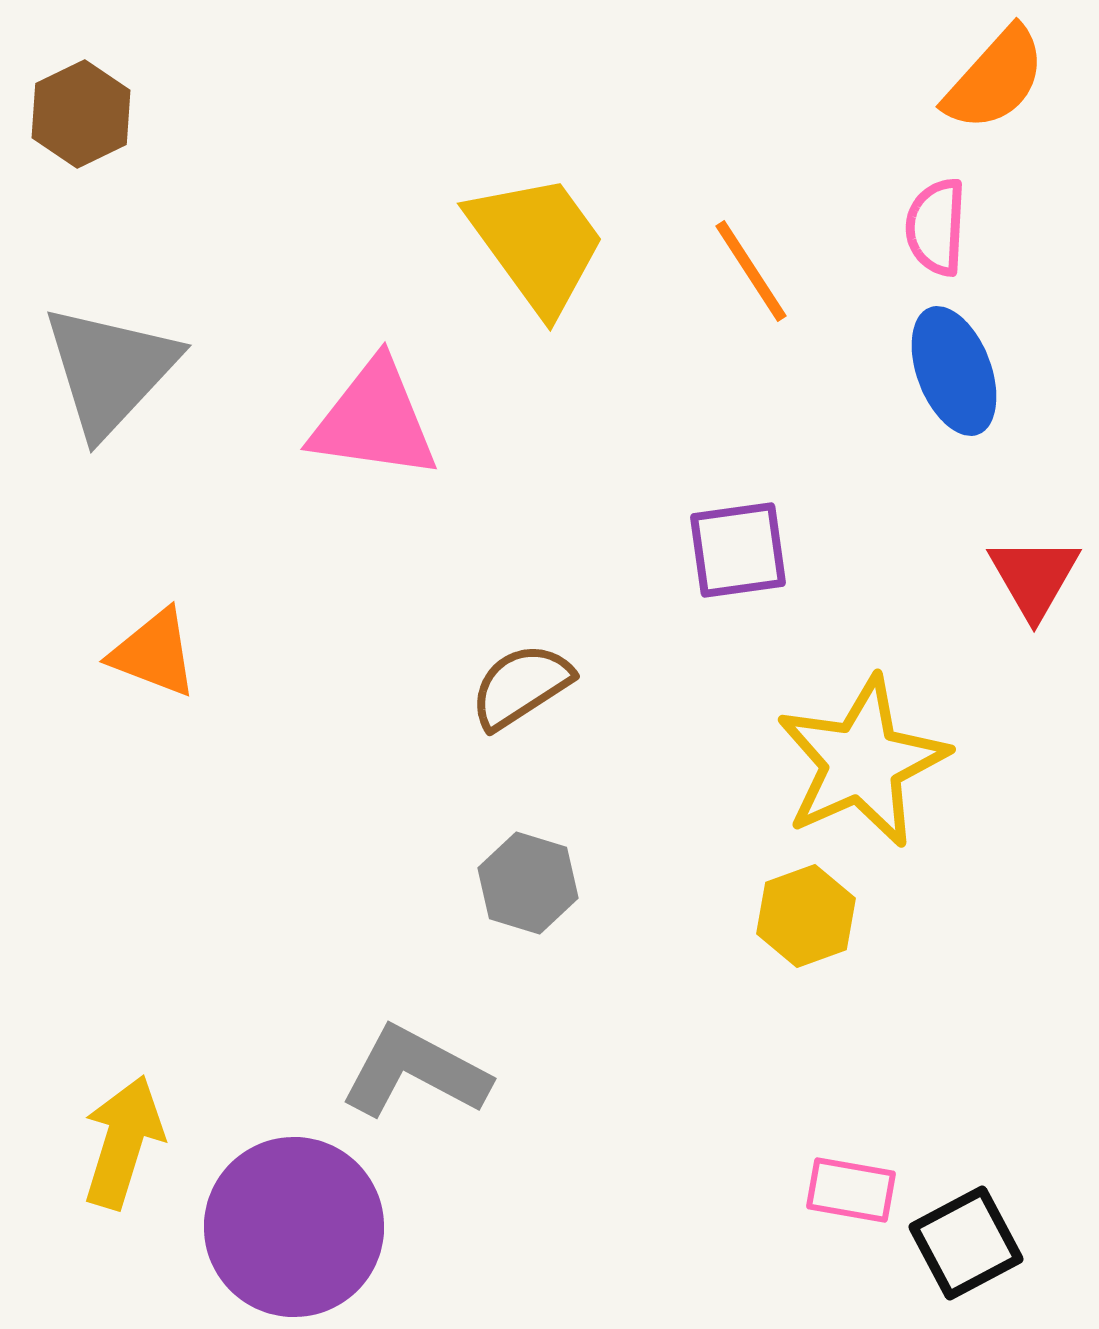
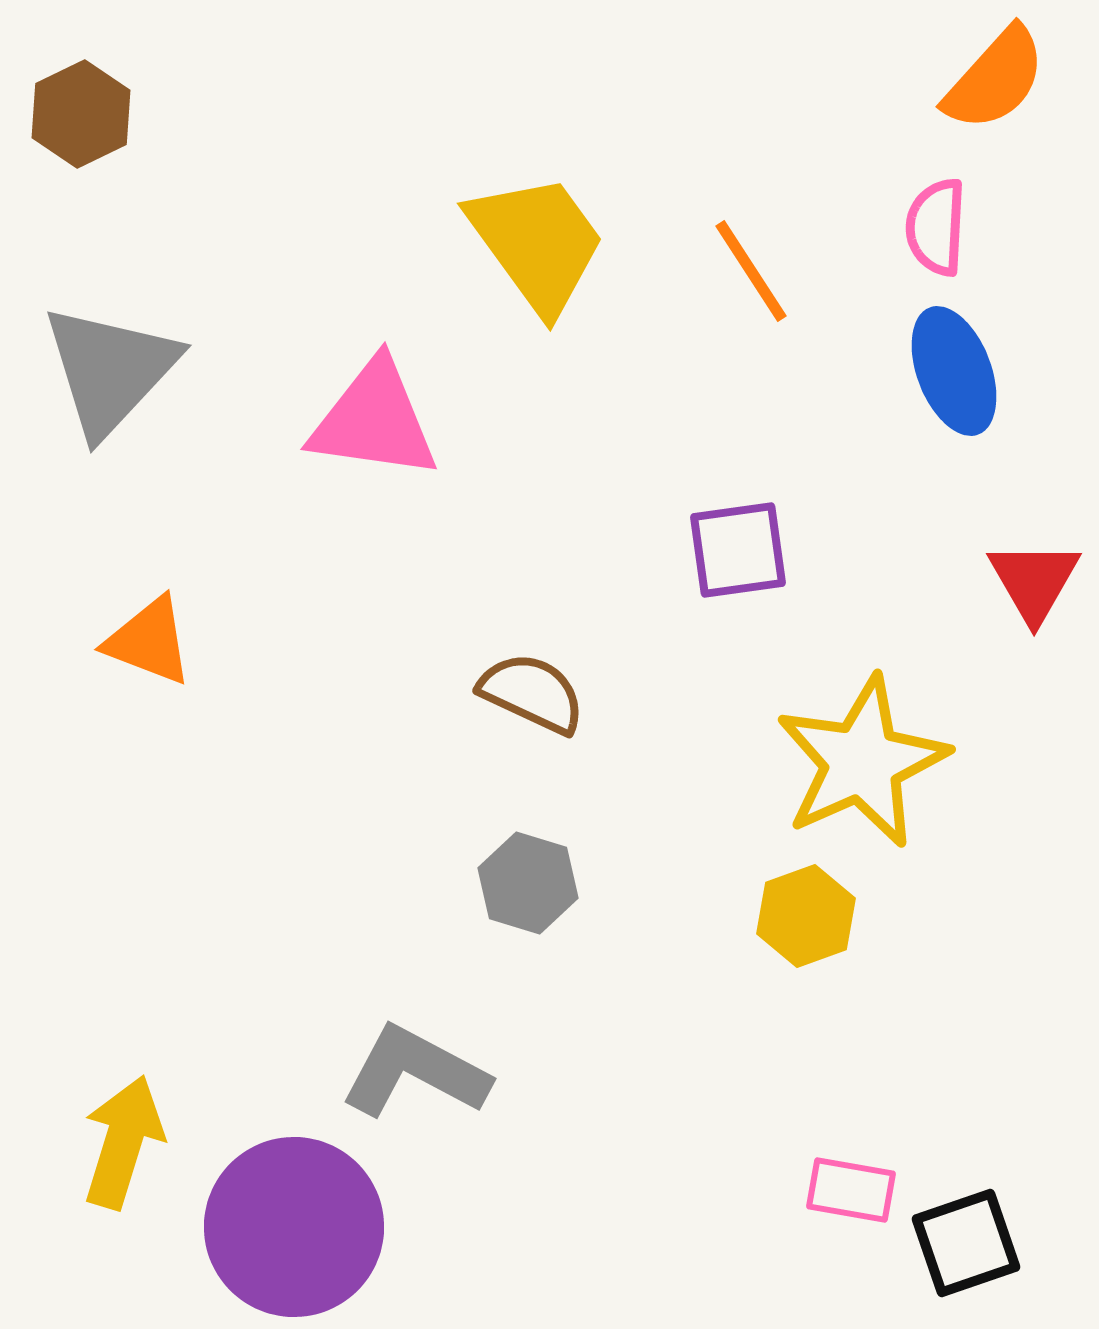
red triangle: moved 4 px down
orange triangle: moved 5 px left, 12 px up
brown semicircle: moved 11 px right, 7 px down; rotated 58 degrees clockwise
black square: rotated 9 degrees clockwise
